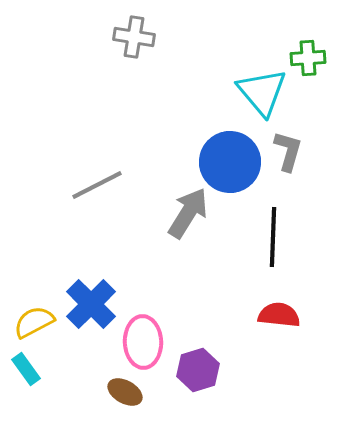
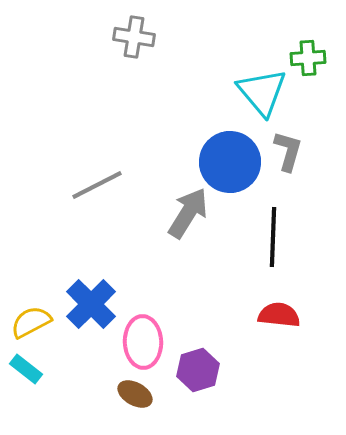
yellow semicircle: moved 3 px left
cyan rectangle: rotated 16 degrees counterclockwise
brown ellipse: moved 10 px right, 2 px down
